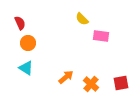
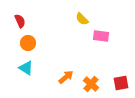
red semicircle: moved 2 px up
